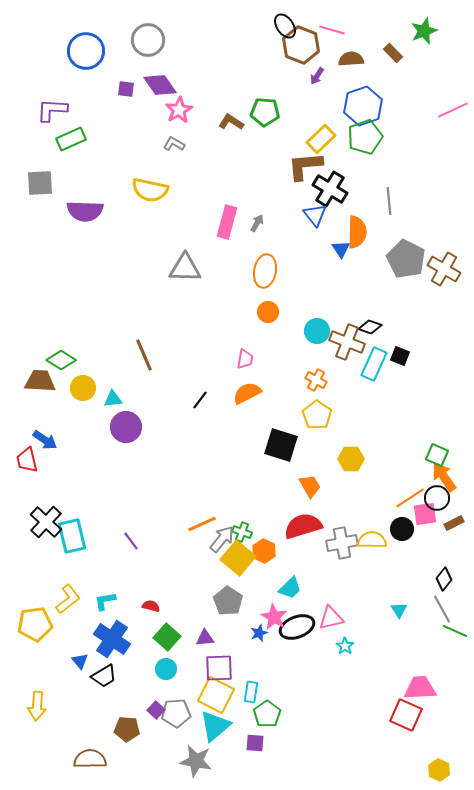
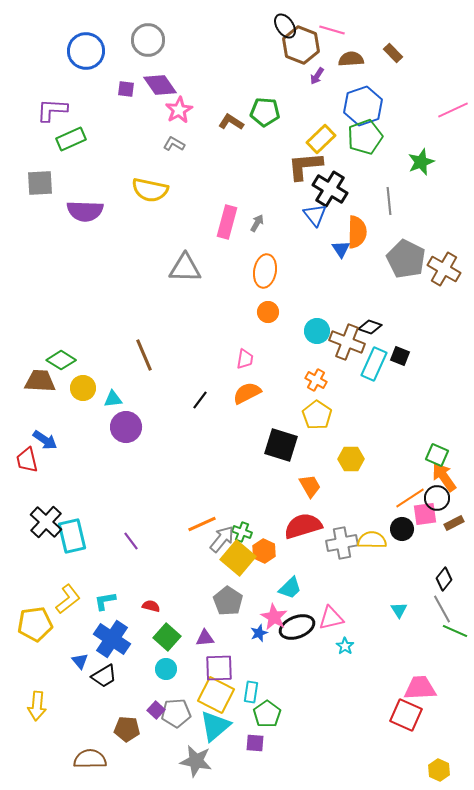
green star at (424, 31): moved 3 px left, 131 px down
